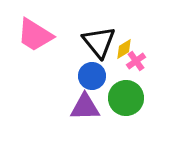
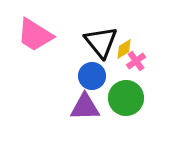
black triangle: moved 2 px right
